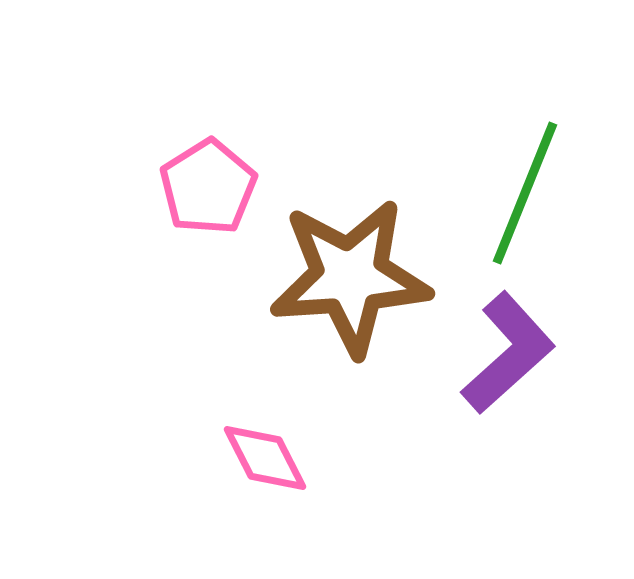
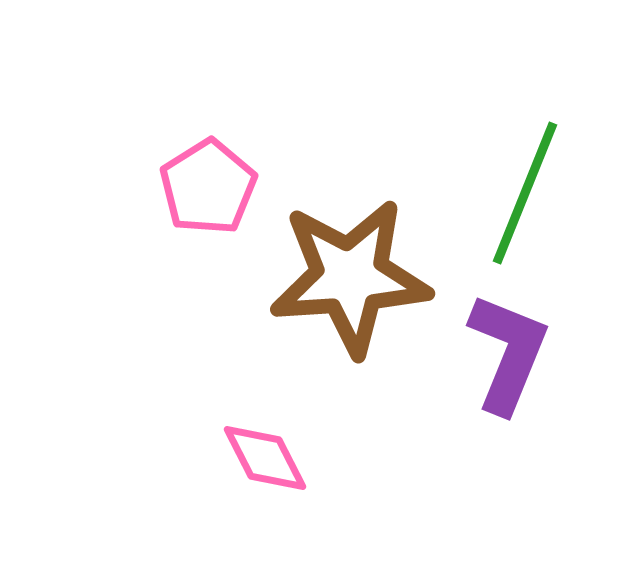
purple L-shape: rotated 26 degrees counterclockwise
